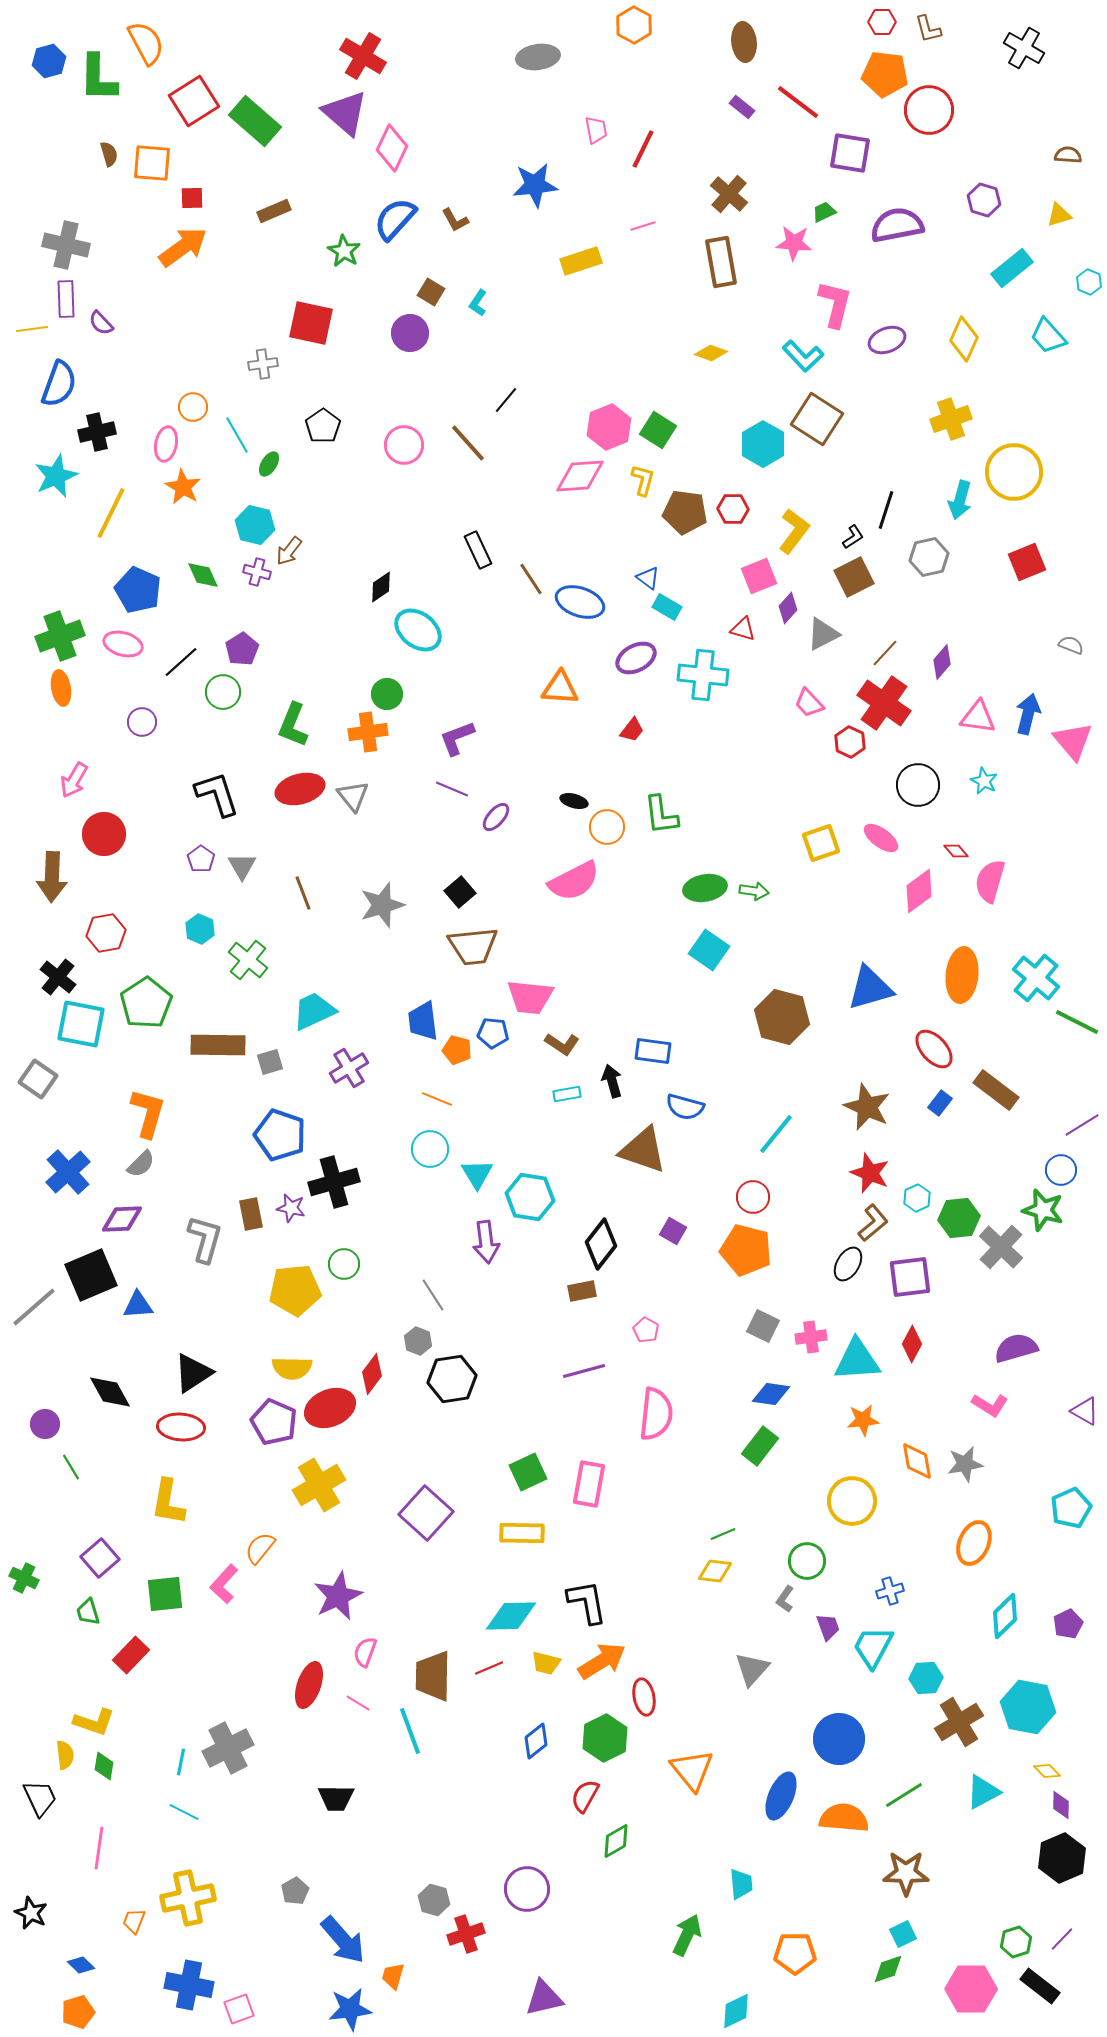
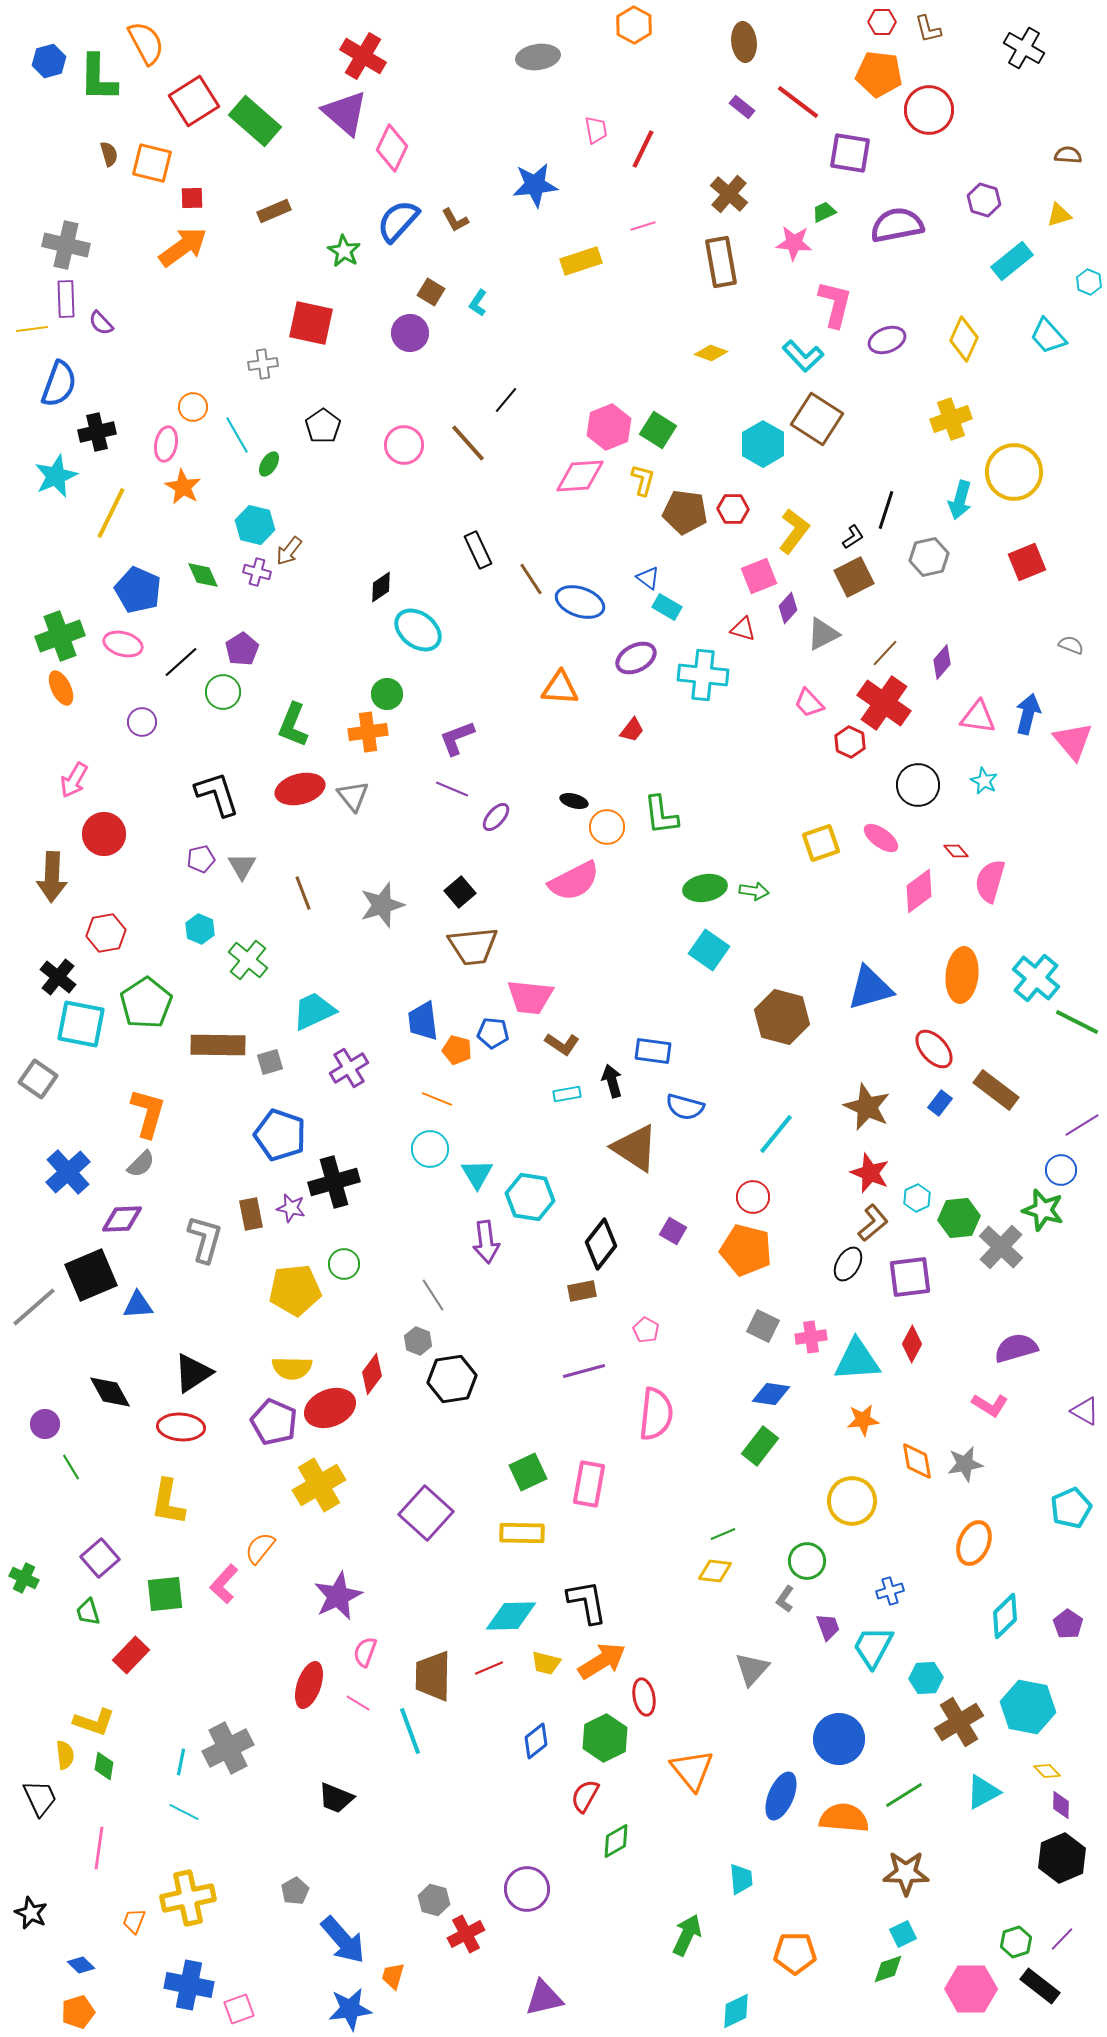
orange pentagon at (885, 74): moved 6 px left
orange square at (152, 163): rotated 9 degrees clockwise
blue semicircle at (395, 219): moved 3 px right, 2 px down
cyan rectangle at (1012, 268): moved 7 px up
orange ellipse at (61, 688): rotated 16 degrees counterclockwise
purple pentagon at (201, 859): rotated 24 degrees clockwise
brown triangle at (643, 1150): moved 8 px left, 2 px up; rotated 14 degrees clockwise
purple pentagon at (1068, 1624): rotated 12 degrees counterclockwise
black trapezoid at (336, 1798): rotated 21 degrees clockwise
cyan trapezoid at (741, 1884): moved 5 px up
red cross at (466, 1934): rotated 9 degrees counterclockwise
